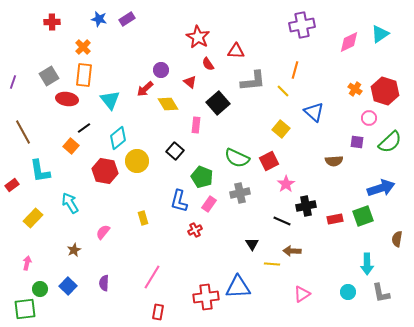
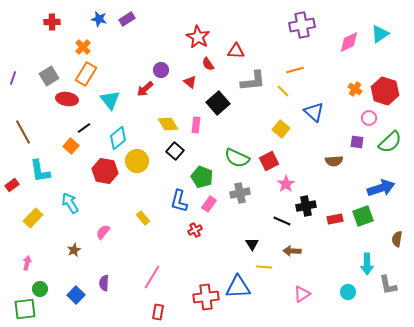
orange line at (295, 70): rotated 60 degrees clockwise
orange rectangle at (84, 75): moved 2 px right, 1 px up; rotated 25 degrees clockwise
purple line at (13, 82): moved 4 px up
yellow diamond at (168, 104): moved 20 px down
yellow rectangle at (143, 218): rotated 24 degrees counterclockwise
yellow line at (272, 264): moved 8 px left, 3 px down
blue square at (68, 286): moved 8 px right, 9 px down
gray L-shape at (381, 293): moved 7 px right, 8 px up
